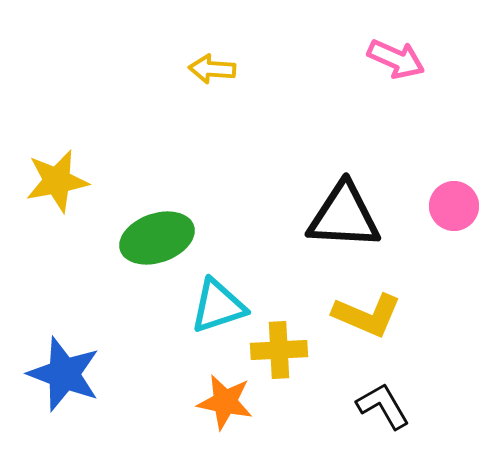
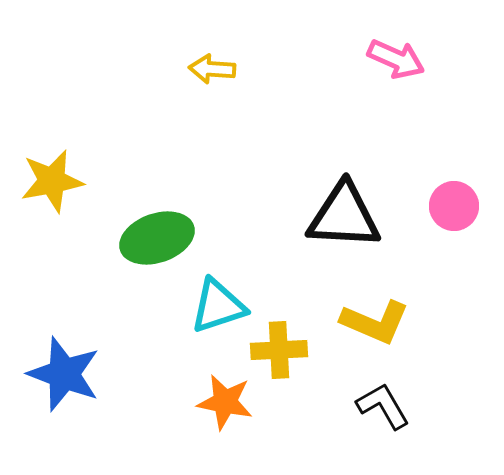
yellow star: moved 5 px left
yellow L-shape: moved 8 px right, 7 px down
